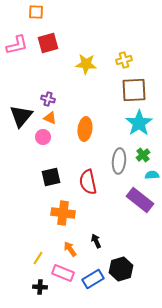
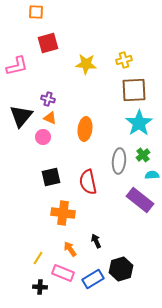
pink L-shape: moved 21 px down
